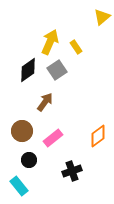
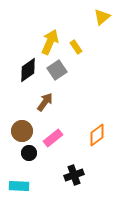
orange diamond: moved 1 px left, 1 px up
black circle: moved 7 px up
black cross: moved 2 px right, 4 px down
cyan rectangle: rotated 48 degrees counterclockwise
